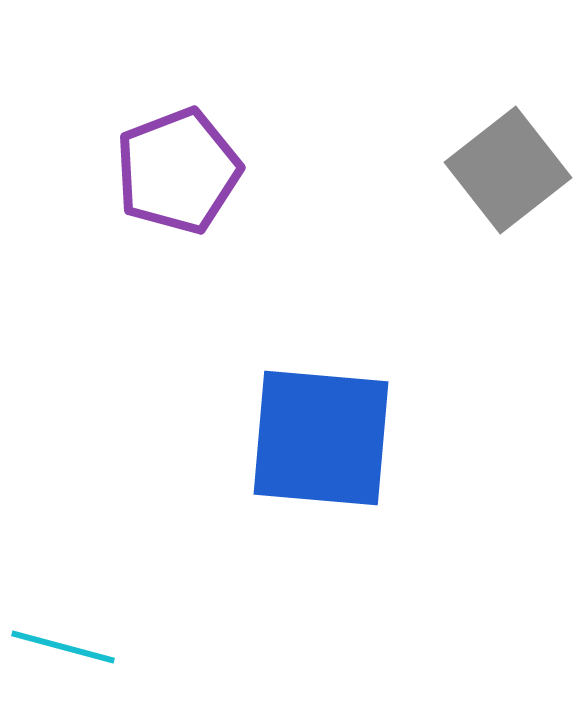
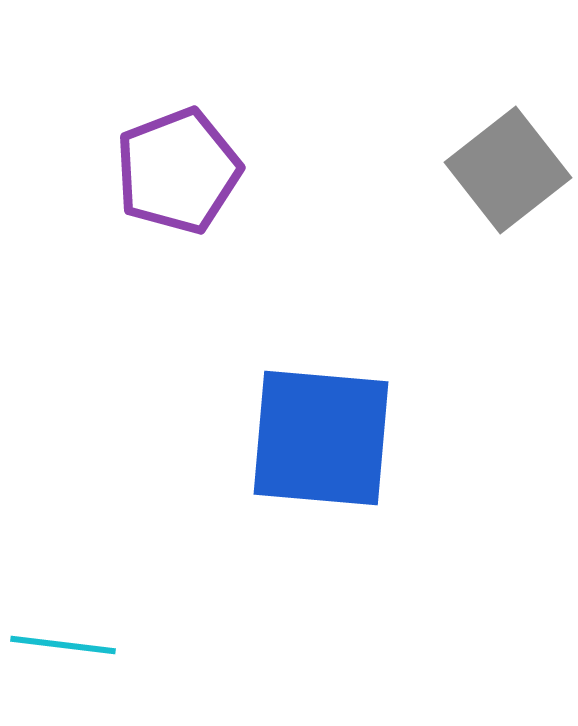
cyan line: moved 2 px up; rotated 8 degrees counterclockwise
